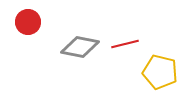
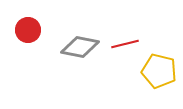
red circle: moved 8 px down
yellow pentagon: moved 1 px left, 1 px up
